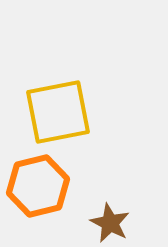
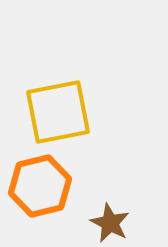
orange hexagon: moved 2 px right
